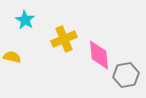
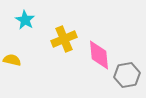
yellow semicircle: moved 3 px down
gray hexagon: moved 1 px right
